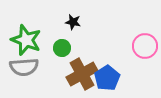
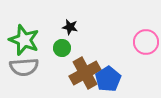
black star: moved 3 px left, 5 px down
green star: moved 2 px left
pink circle: moved 1 px right, 4 px up
brown cross: moved 3 px right, 1 px up
blue pentagon: moved 1 px right, 1 px down
